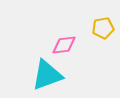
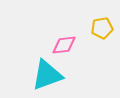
yellow pentagon: moved 1 px left
